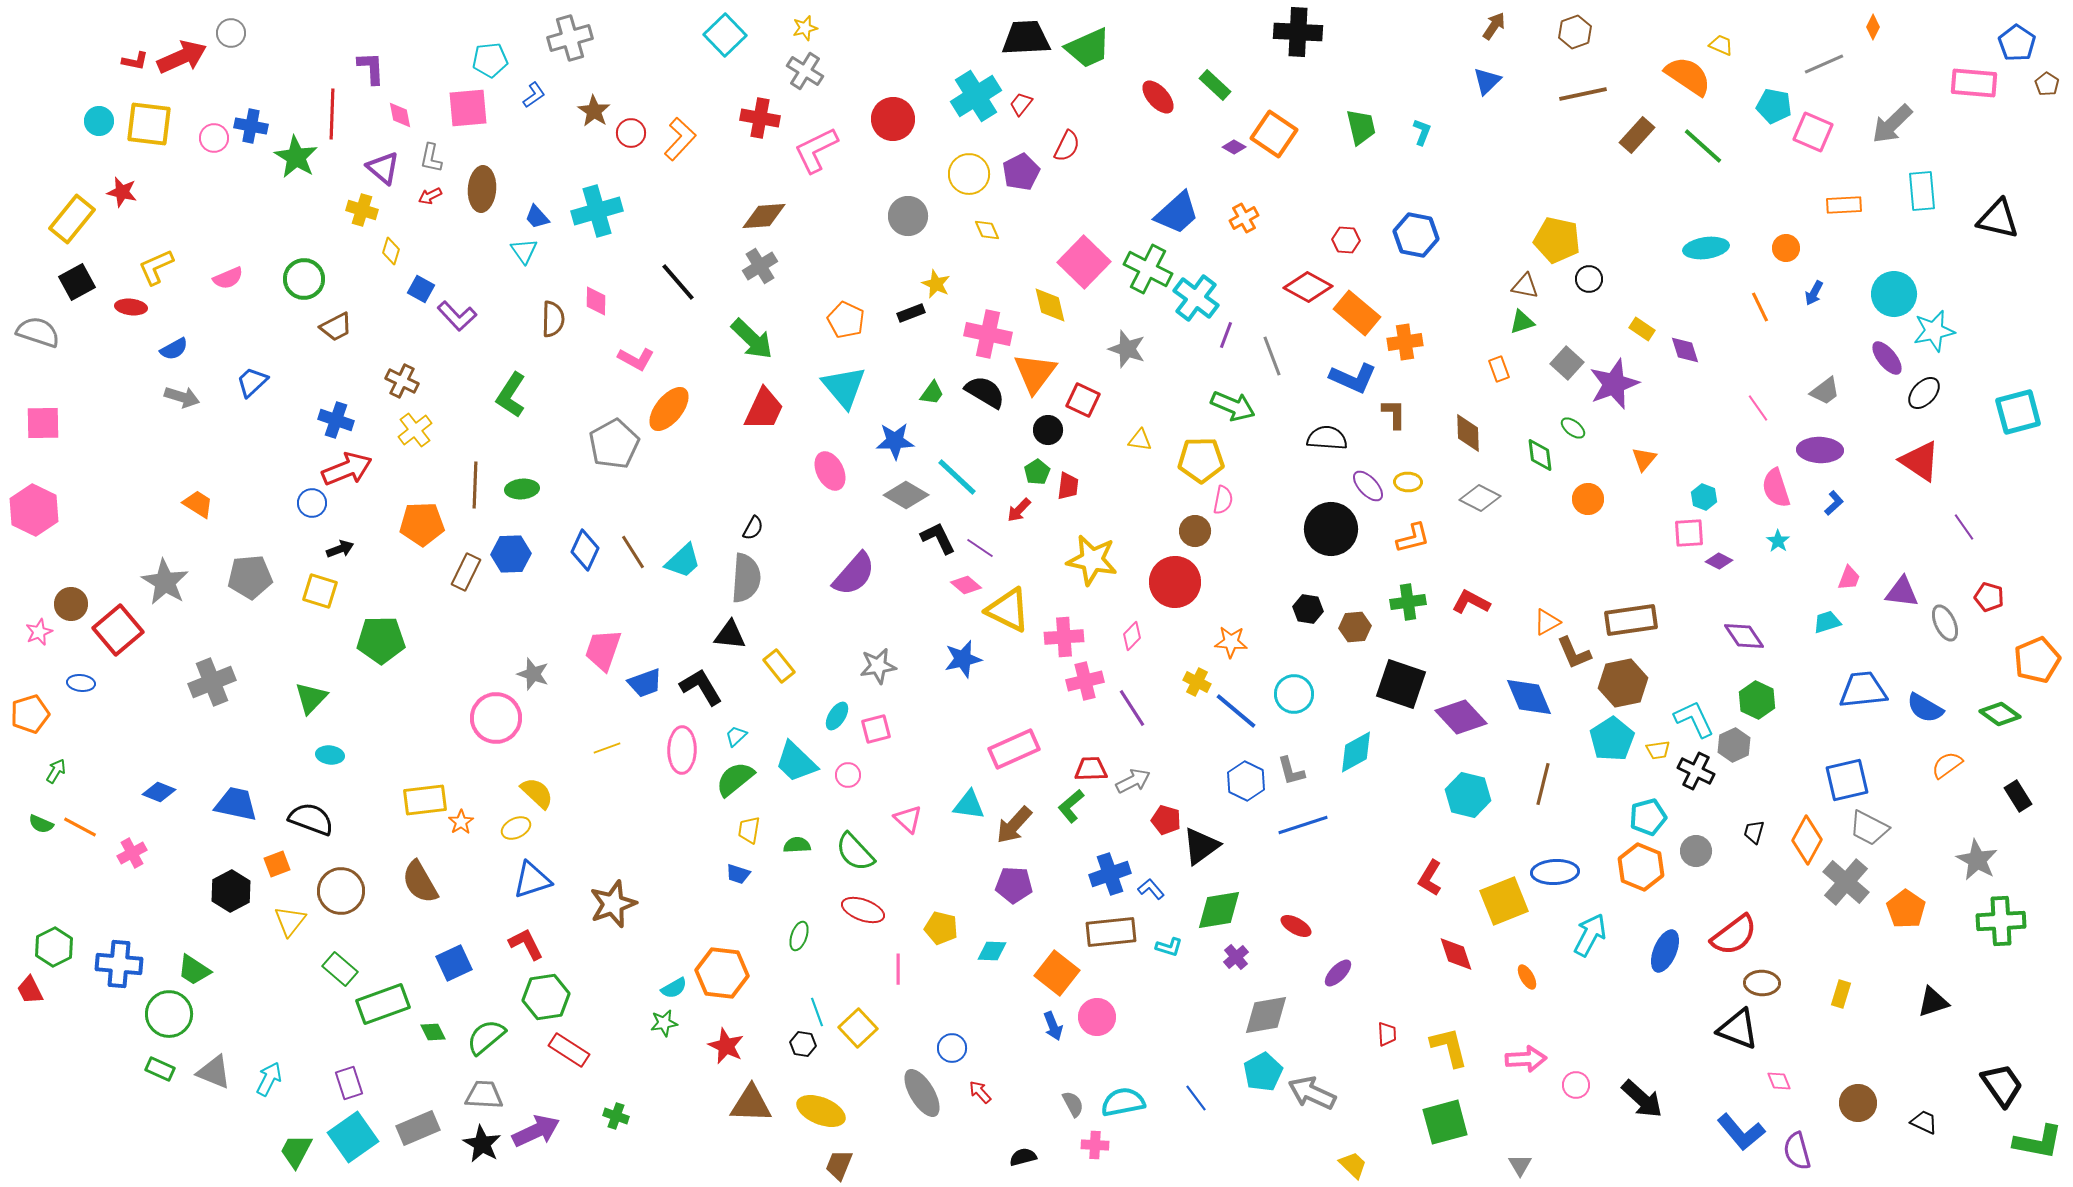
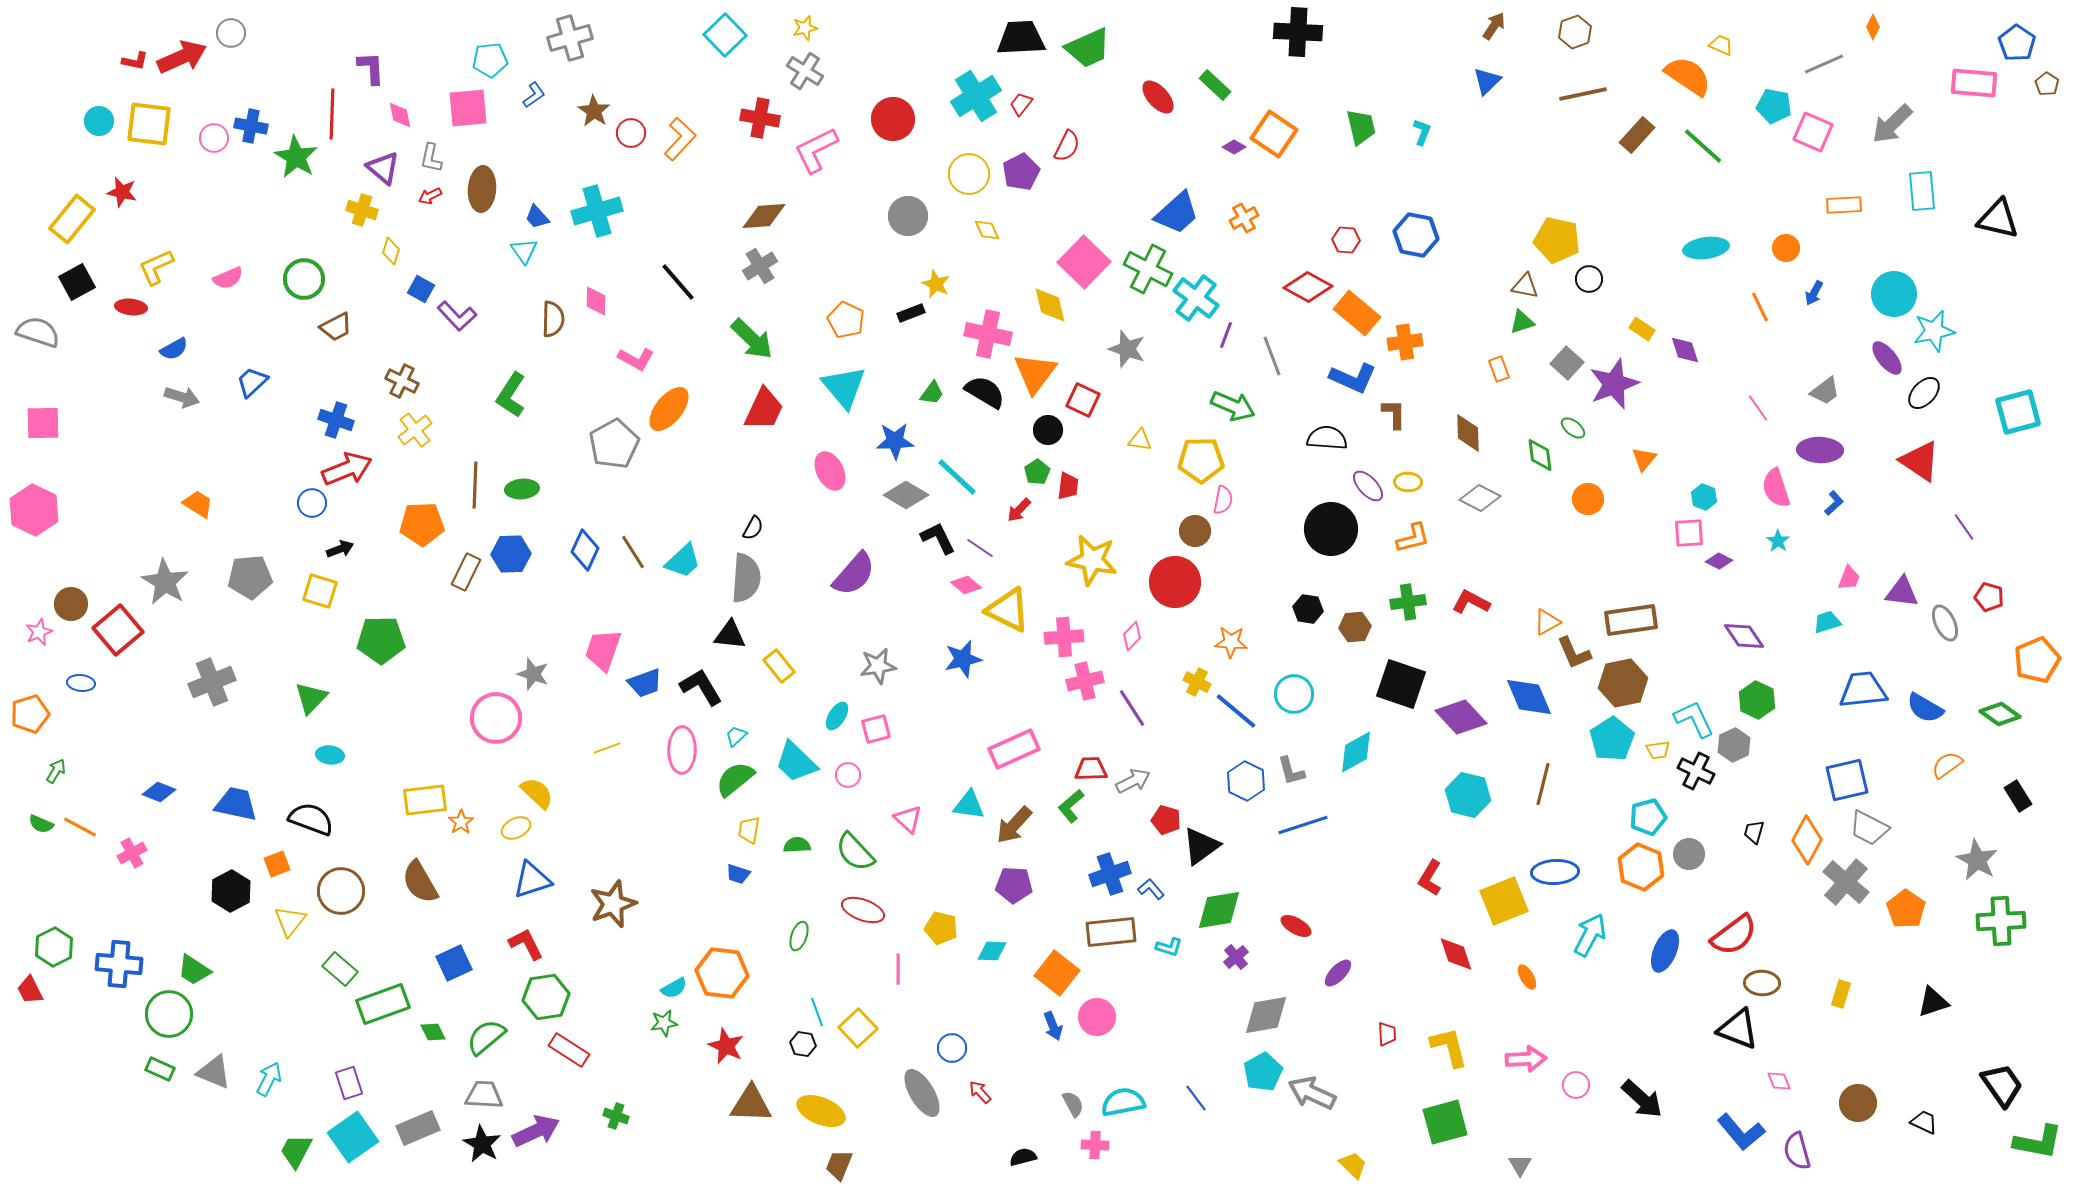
black trapezoid at (1026, 38): moved 5 px left
gray circle at (1696, 851): moved 7 px left, 3 px down
